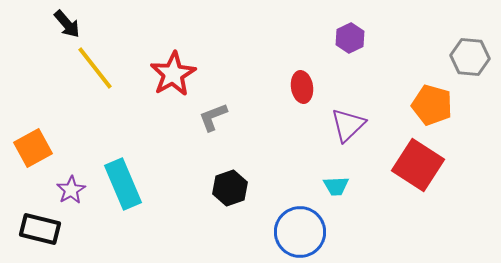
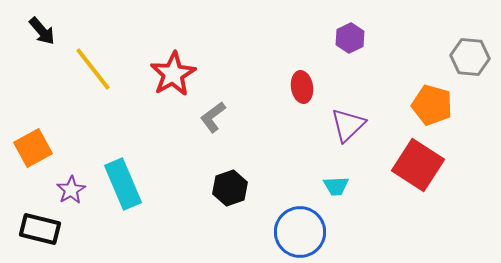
black arrow: moved 25 px left, 7 px down
yellow line: moved 2 px left, 1 px down
gray L-shape: rotated 16 degrees counterclockwise
